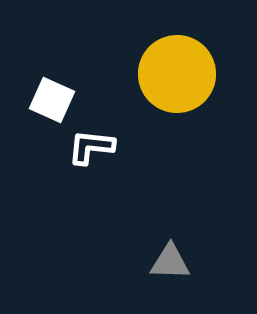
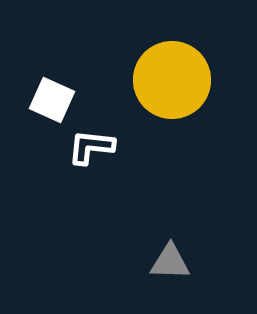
yellow circle: moved 5 px left, 6 px down
